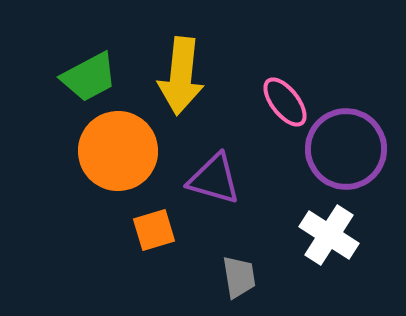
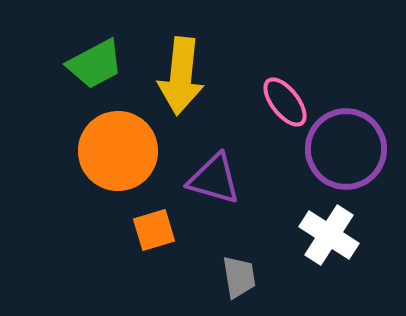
green trapezoid: moved 6 px right, 13 px up
